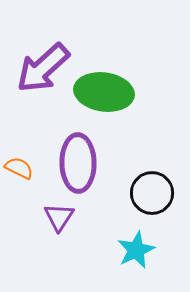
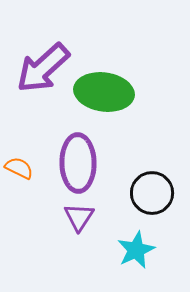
purple triangle: moved 20 px right
